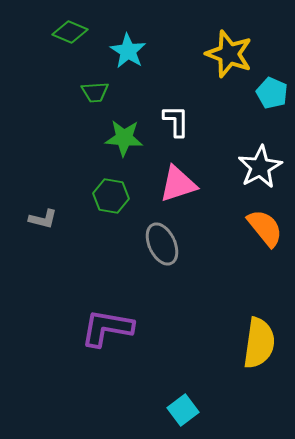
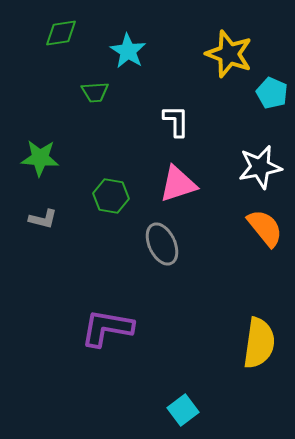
green diamond: moved 9 px left, 1 px down; rotated 32 degrees counterclockwise
green star: moved 84 px left, 20 px down
white star: rotated 18 degrees clockwise
